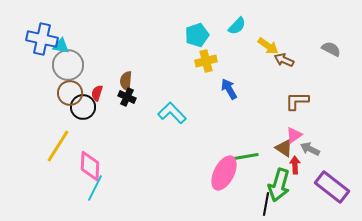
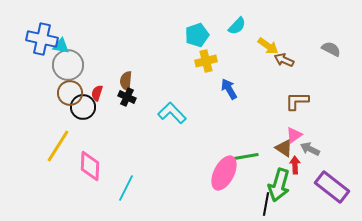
cyan line: moved 31 px right
